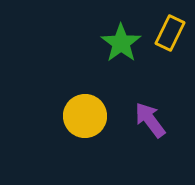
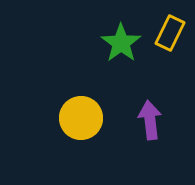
yellow circle: moved 4 px left, 2 px down
purple arrow: rotated 30 degrees clockwise
